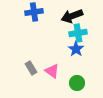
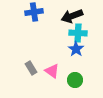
cyan cross: rotated 12 degrees clockwise
green circle: moved 2 px left, 3 px up
